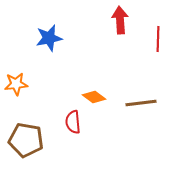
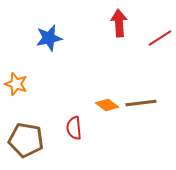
red arrow: moved 1 px left, 3 px down
red line: moved 2 px right, 1 px up; rotated 55 degrees clockwise
orange star: rotated 25 degrees clockwise
orange diamond: moved 13 px right, 8 px down
red semicircle: moved 1 px right, 6 px down
